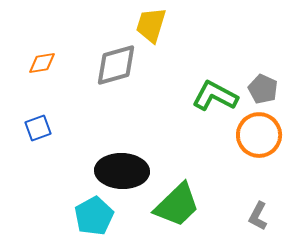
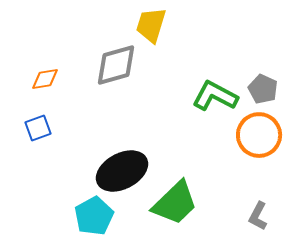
orange diamond: moved 3 px right, 16 px down
black ellipse: rotated 30 degrees counterclockwise
green trapezoid: moved 2 px left, 2 px up
